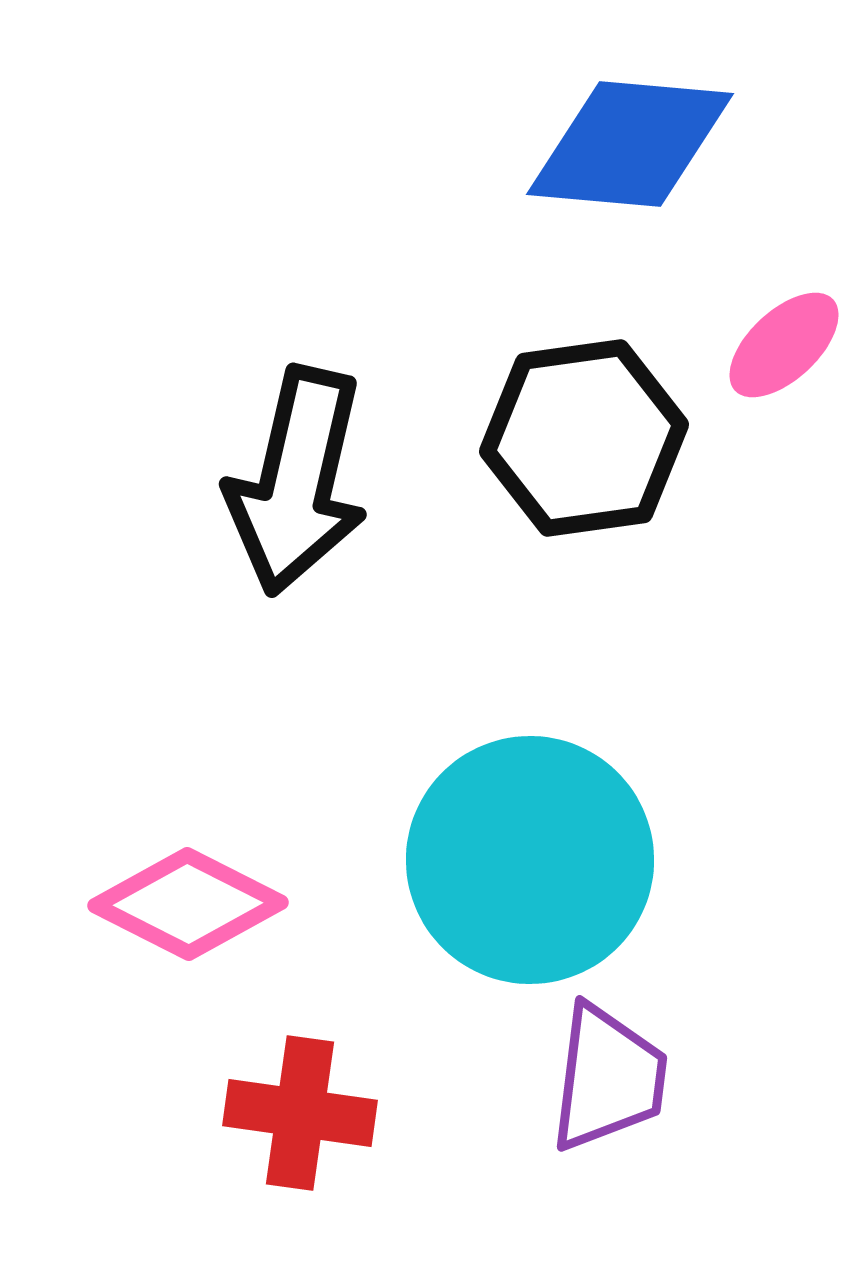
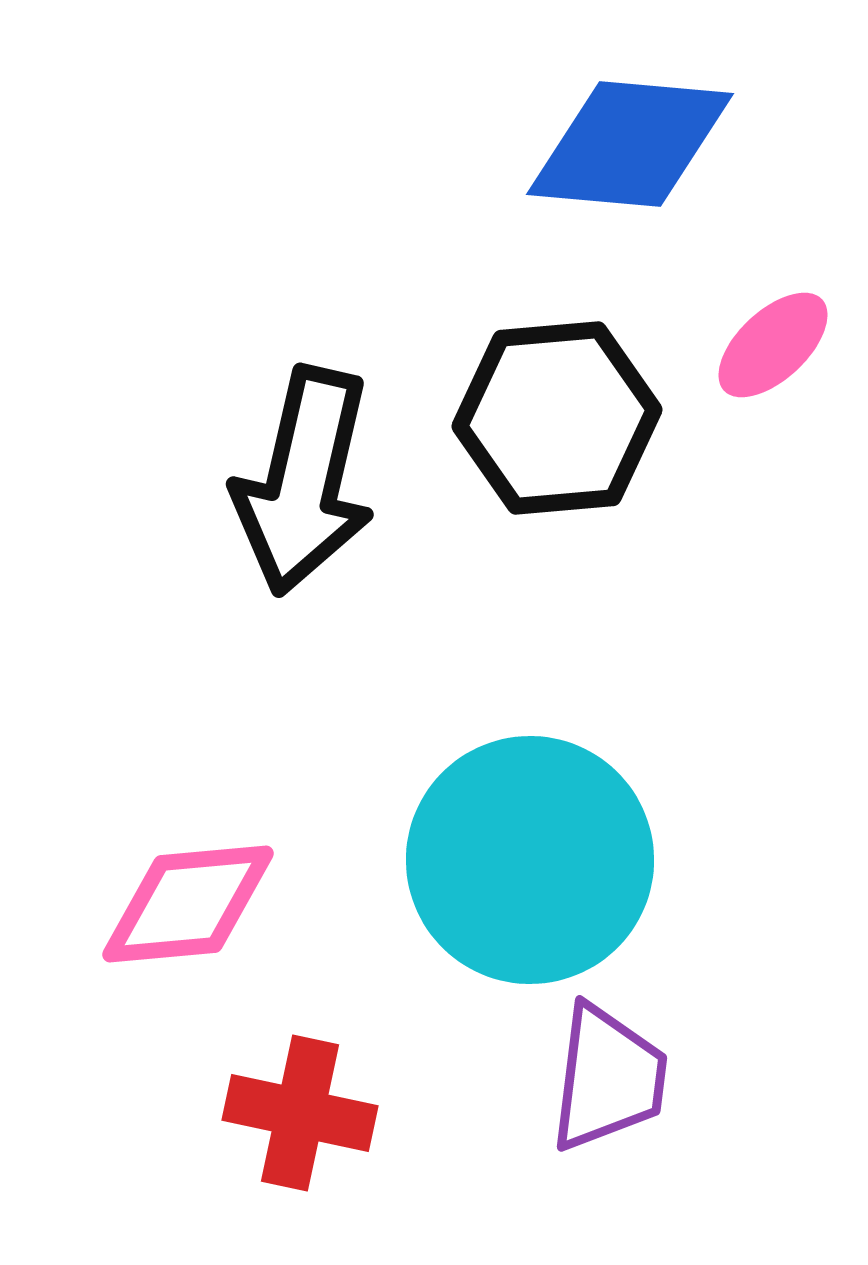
pink ellipse: moved 11 px left
black hexagon: moved 27 px left, 20 px up; rotated 3 degrees clockwise
black arrow: moved 7 px right
pink diamond: rotated 32 degrees counterclockwise
red cross: rotated 4 degrees clockwise
